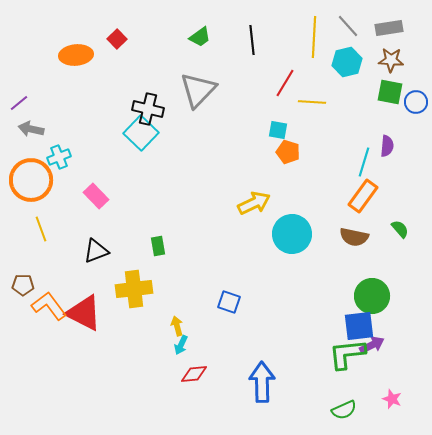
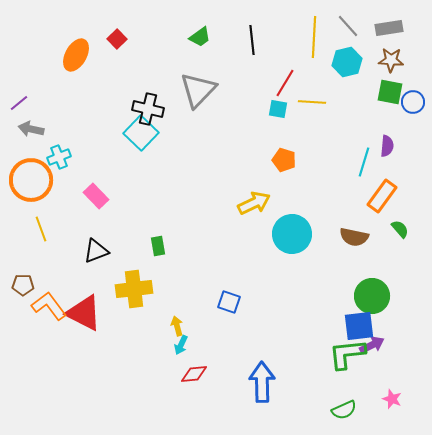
orange ellipse at (76, 55): rotated 56 degrees counterclockwise
blue circle at (416, 102): moved 3 px left
cyan square at (278, 130): moved 21 px up
orange pentagon at (288, 152): moved 4 px left, 8 px down
orange rectangle at (363, 196): moved 19 px right
